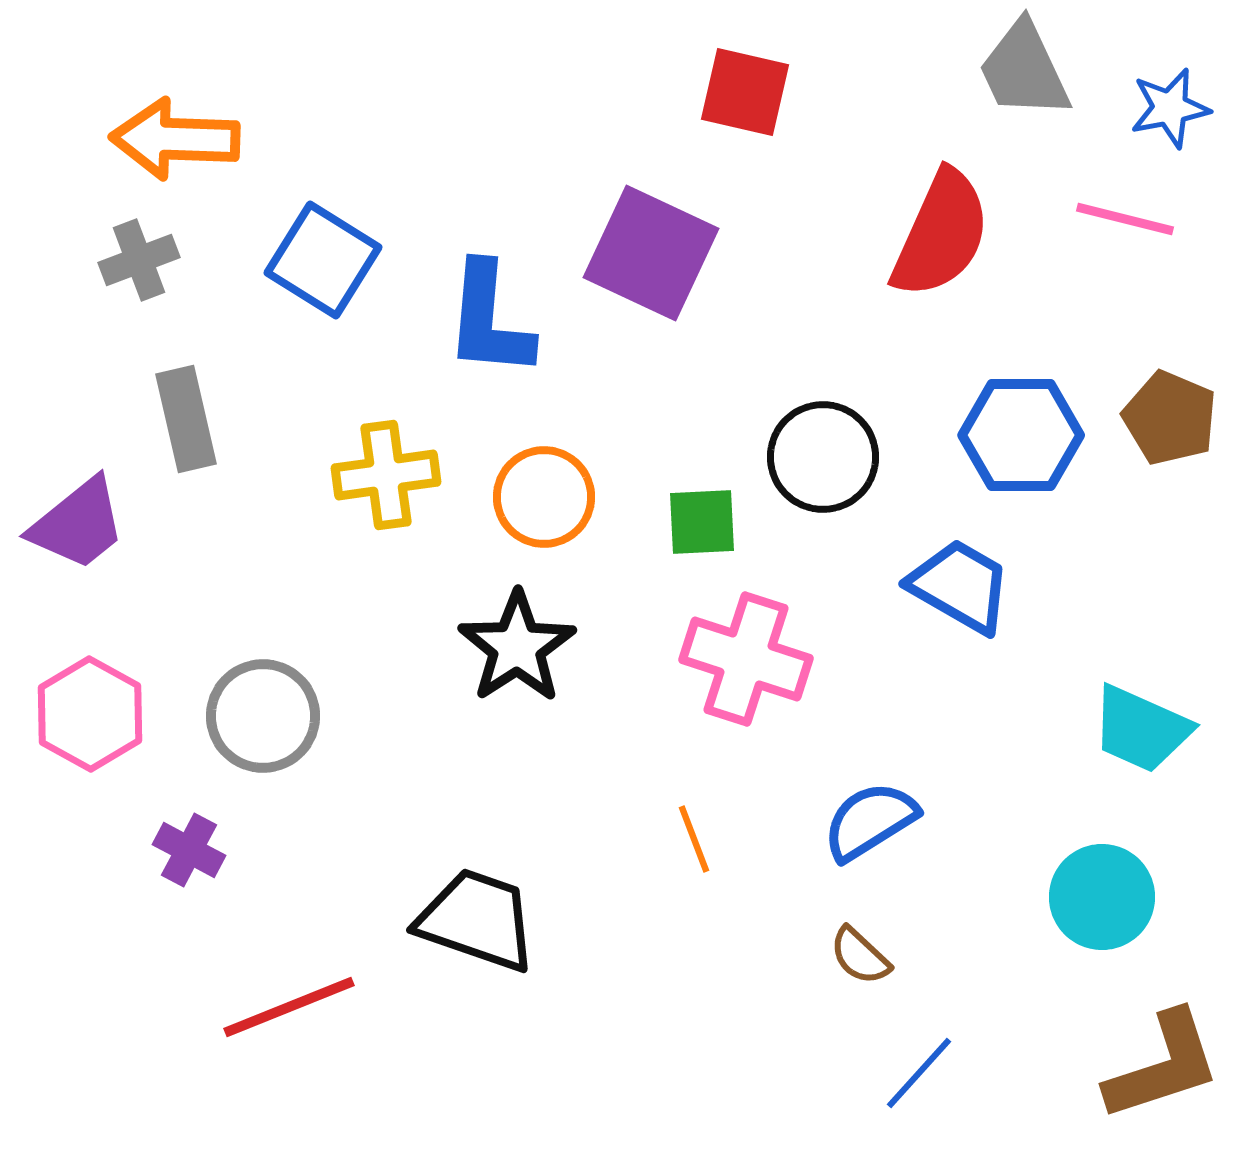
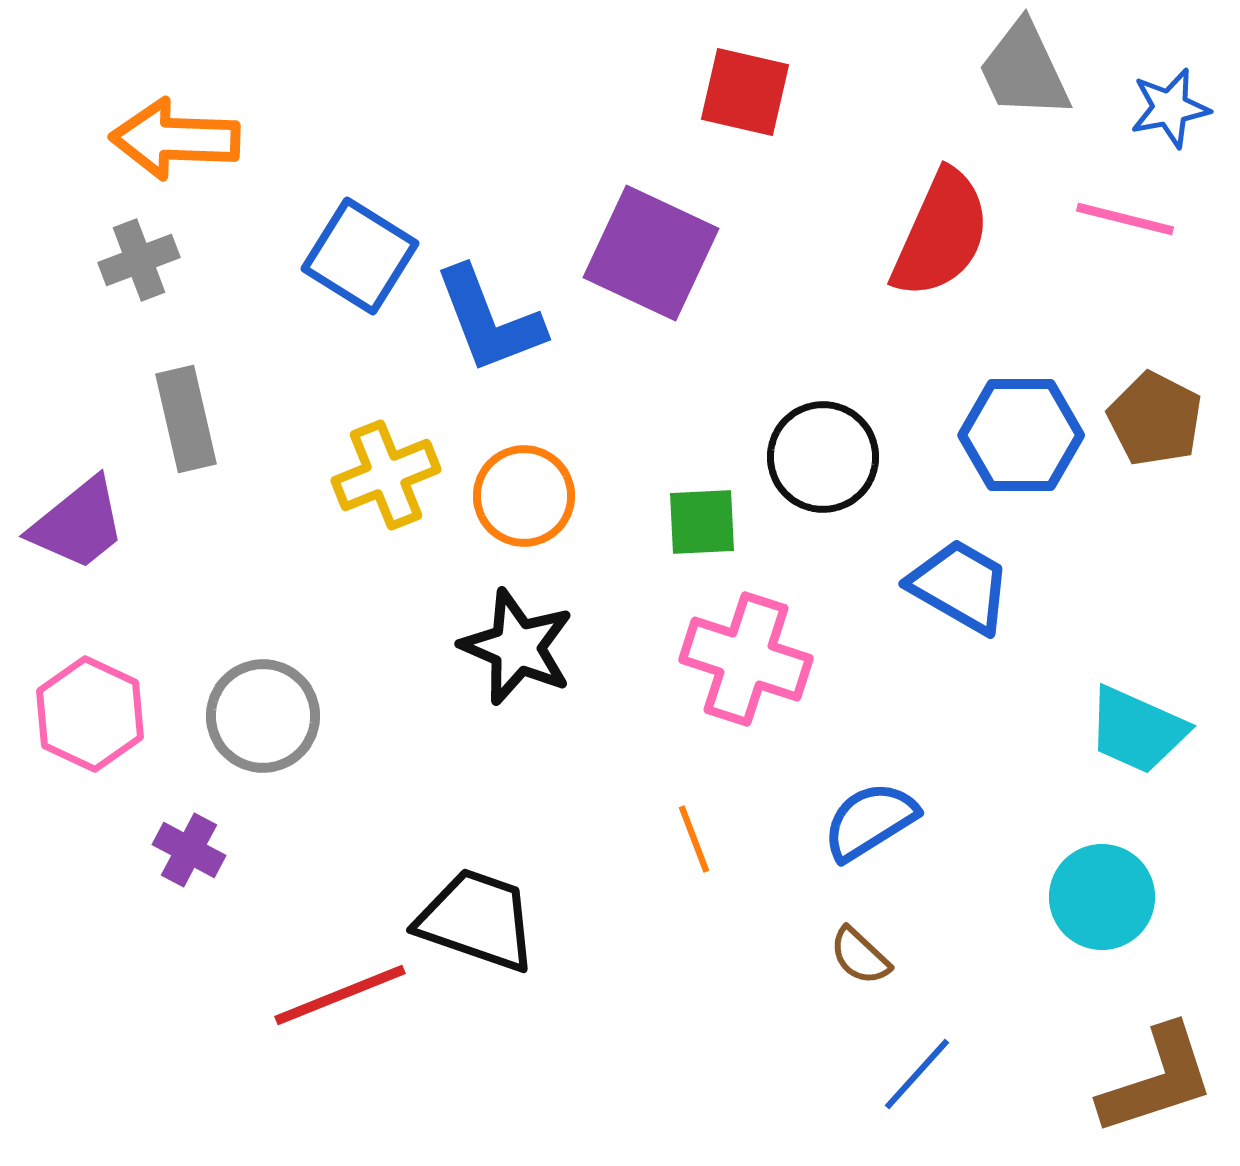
blue square: moved 37 px right, 4 px up
blue L-shape: rotated 26 degrees counterclockwise
brown pentagon: moved 15 px left, 1 px down; rotated 4 degrees clockwise
yellow cross: rotated 14 degrees counterclockwise
orange circle: moved 20 px left, 1 px up
black star: rotated 16 degrees counterclockwise
pink hexagon: rotated 4 degrees counterclockwise
cyan trapezoid: moved 4 px left, 1 px down
red line: moved 51 px right, 12 px up
brown L-shape: moved 6 px left, 14 px down
blue line: moved 2 px left, 1 px down
